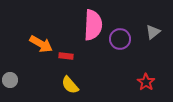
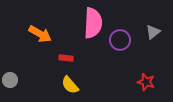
pink semicircle: moved 2 px up
purple circle: moved 1 px down
orange arrow: moved 1 px left, 10 px up
red rectangle: moved 2 px down
red star: rotated 18 degrees counterclockwise
